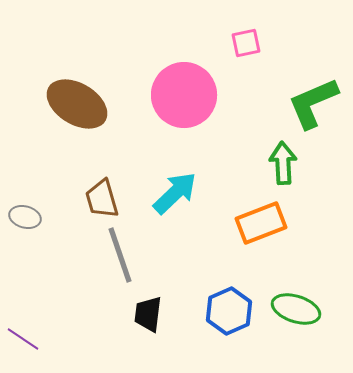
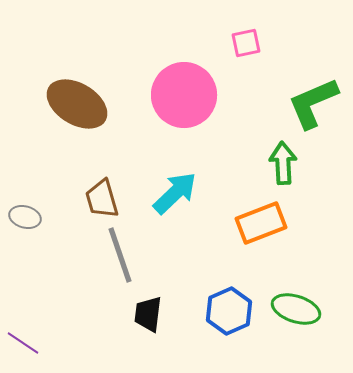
purple line: moved 4 px down
